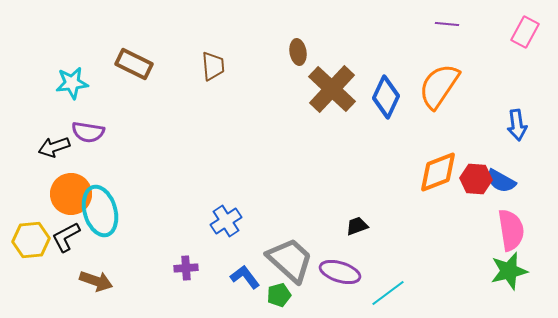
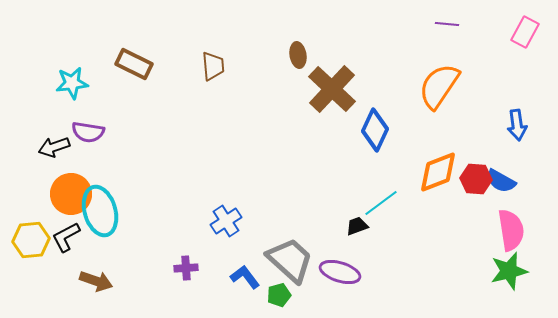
brown ellipse: moved 3 px down
blue diamond: moved 11 px left, 33 px down
cyan line: moved 7 px left, 90 px up
